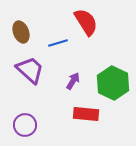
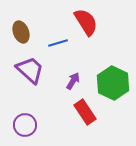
red rectangle: moved 1 px left, 2 px up; rotated 50 degrees clockwise
